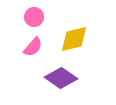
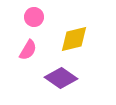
pink semicircle: moved 5 px left, 3 px down; rotated 10 degrees counterclockwise
